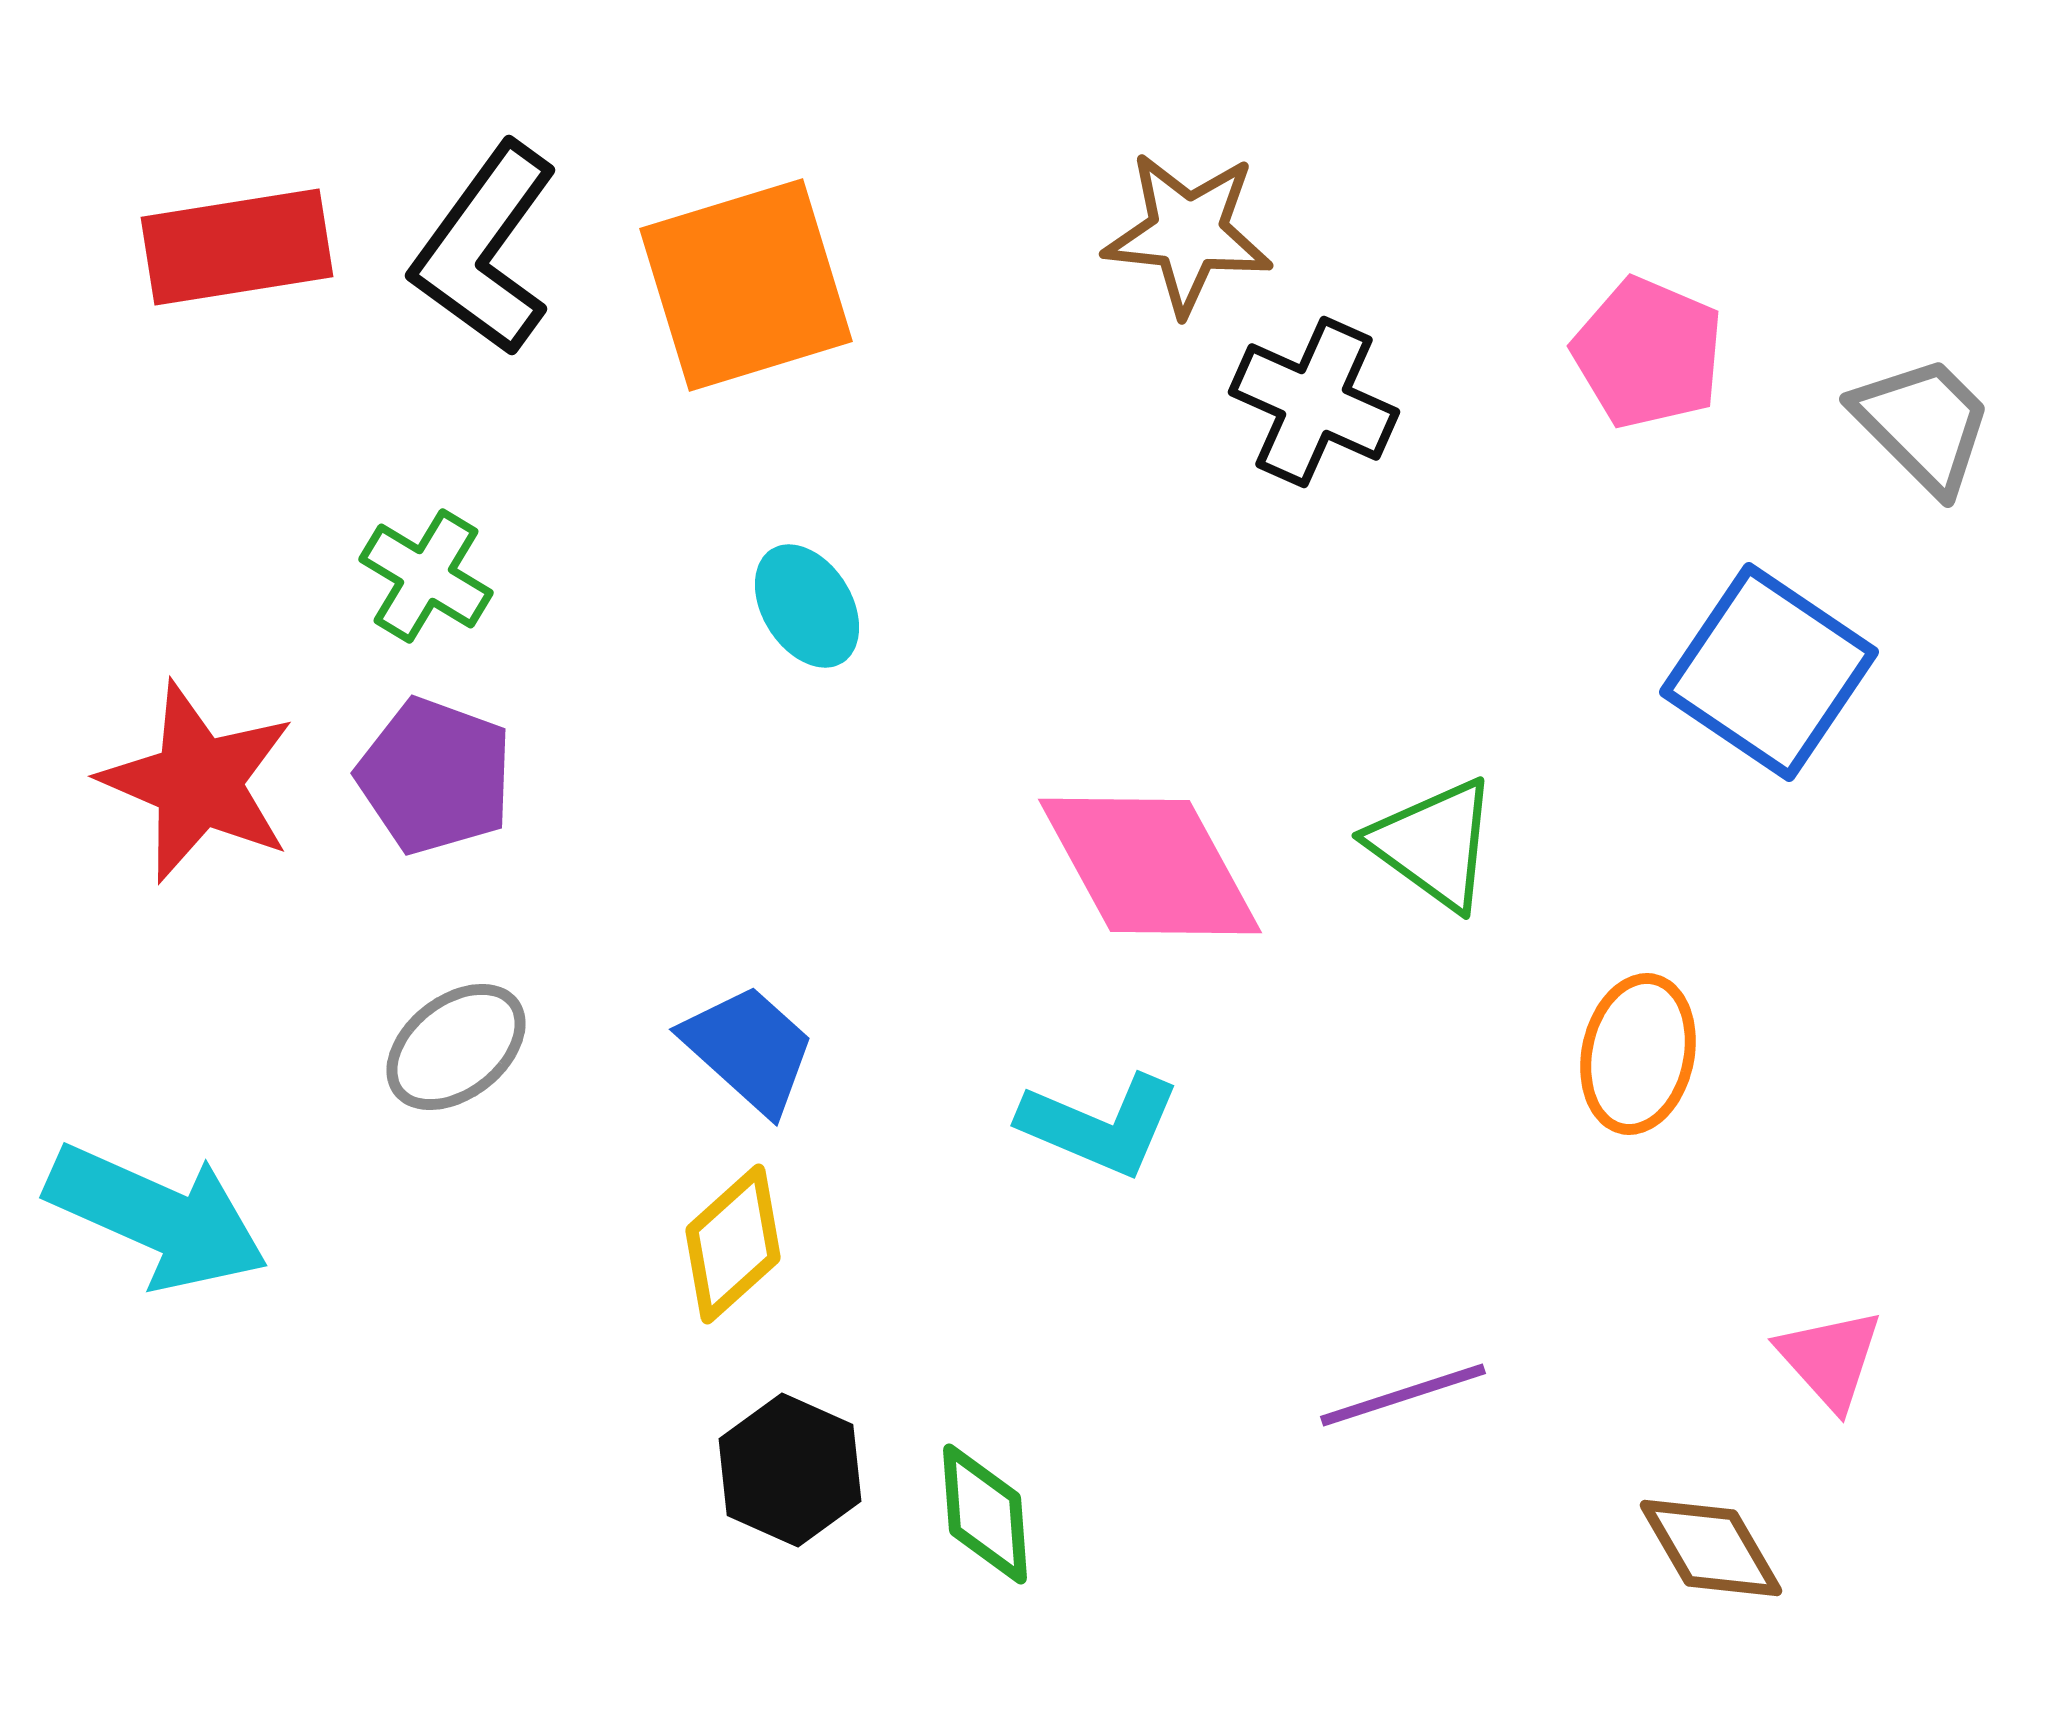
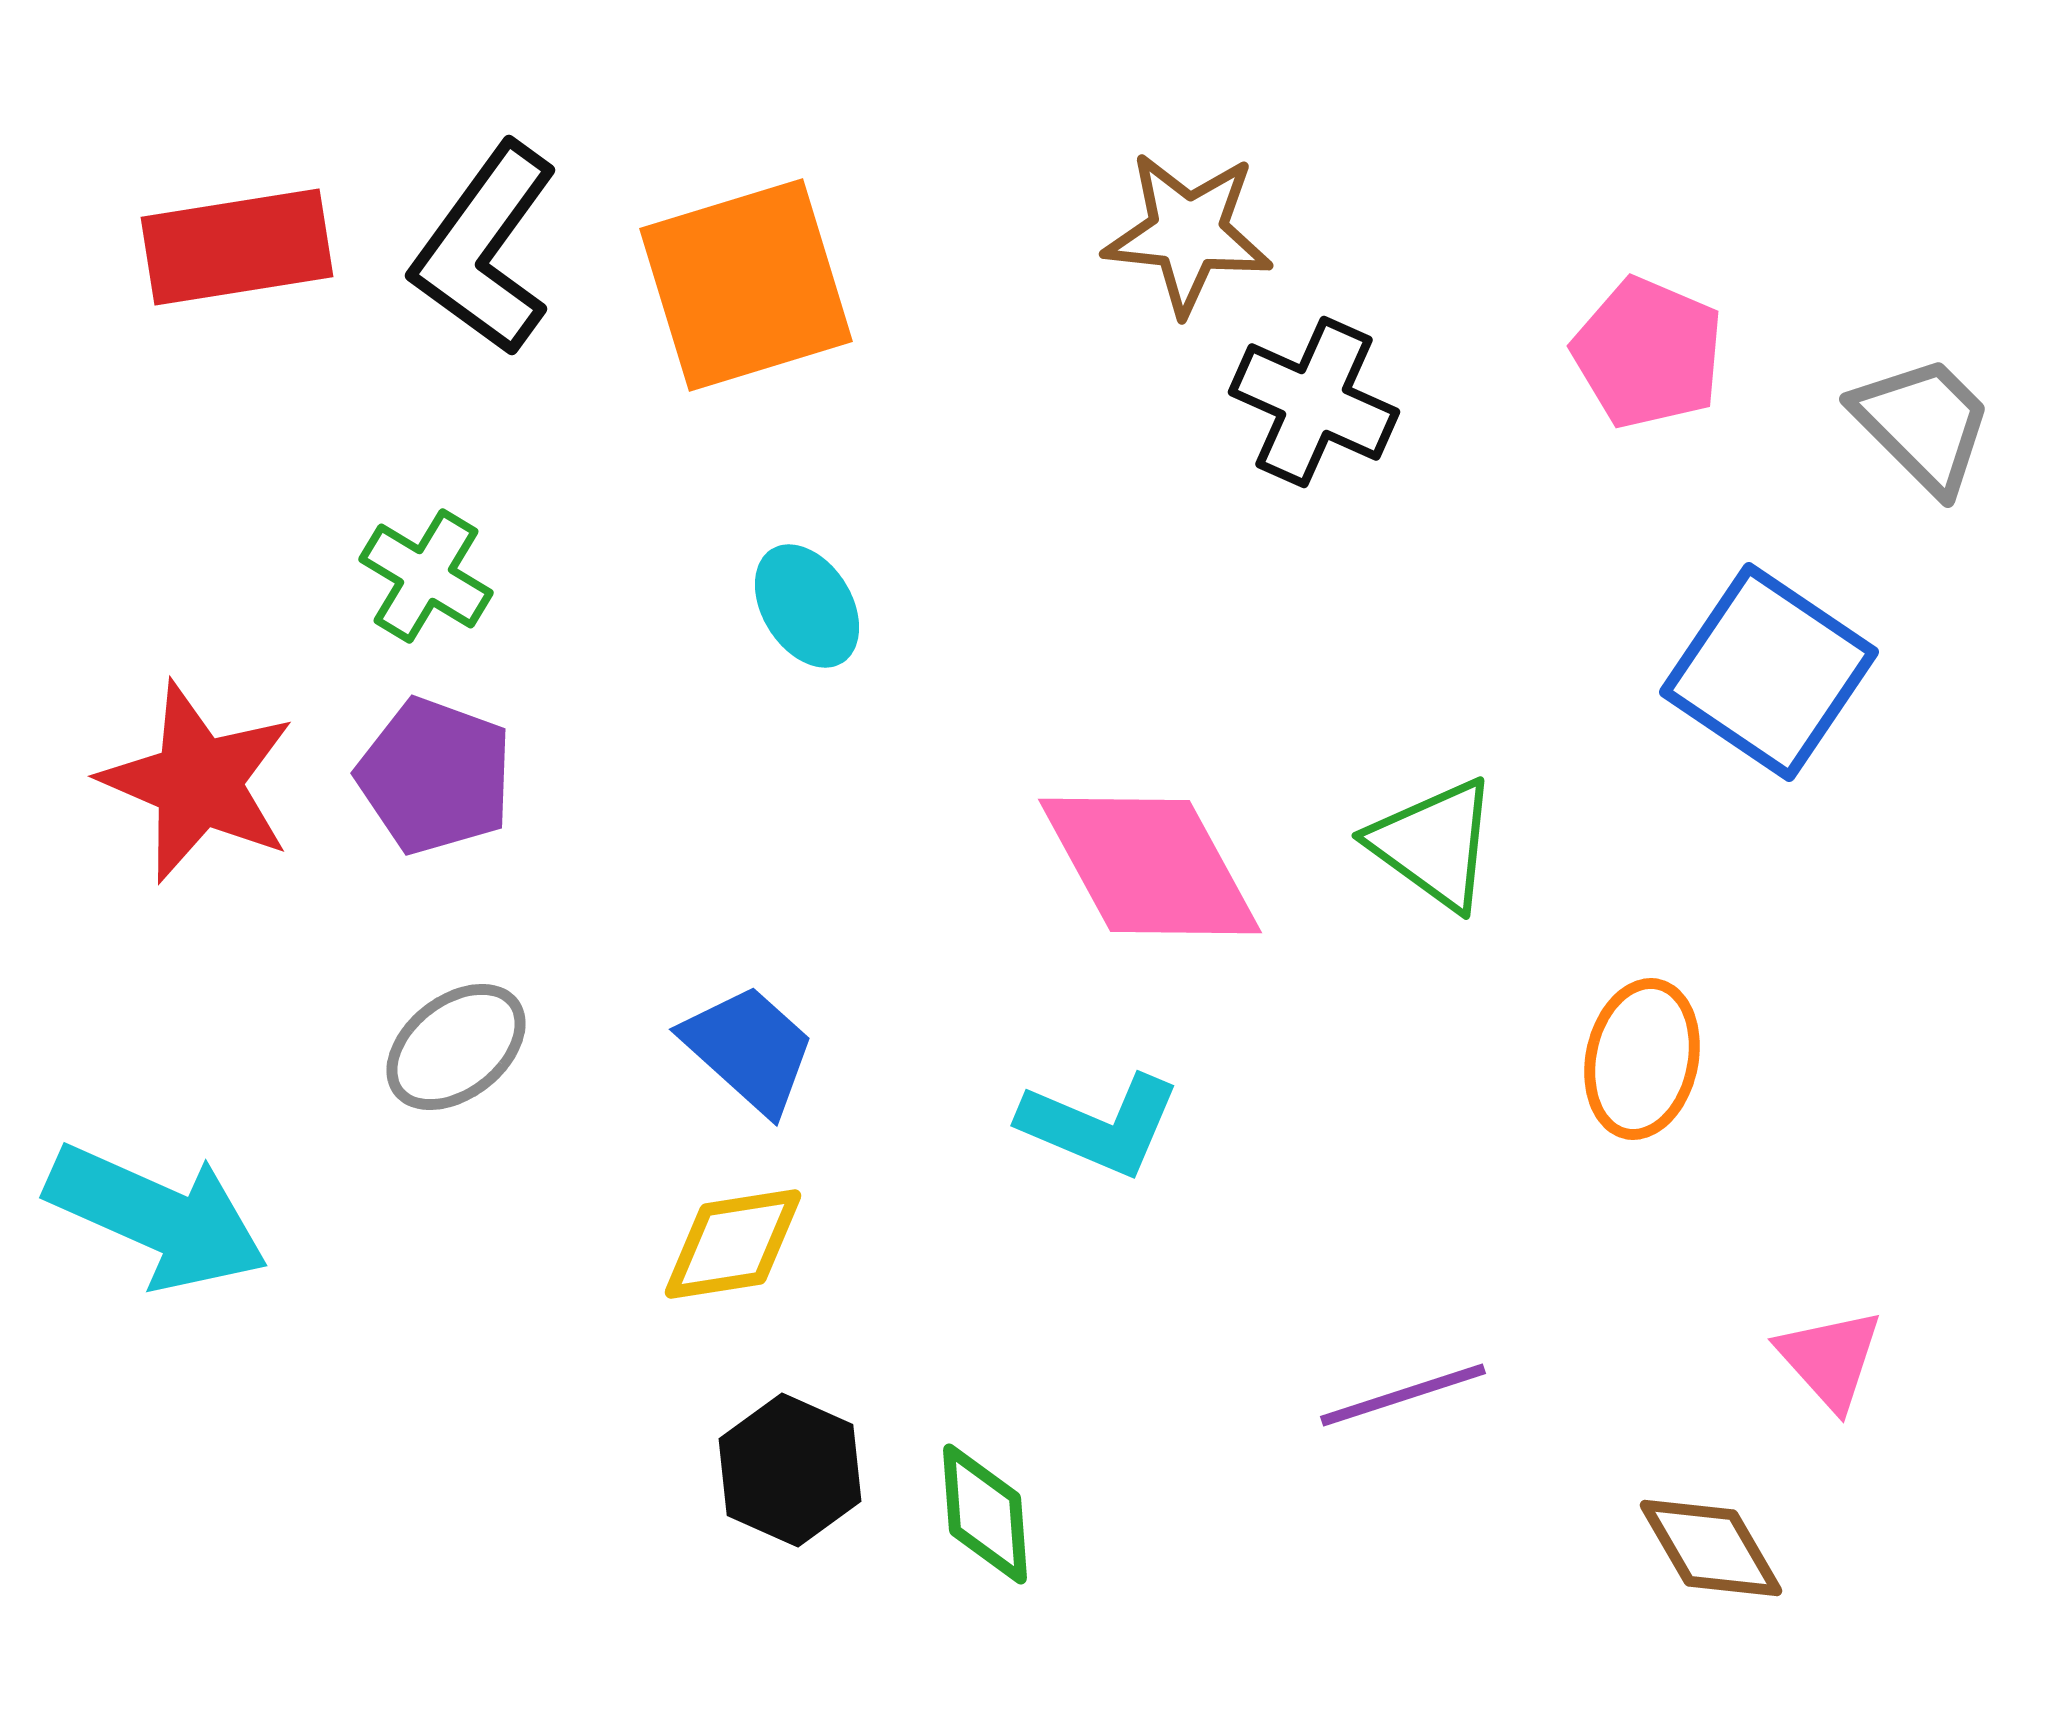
orange ellipse: moved 4 px right, 5 px down
yellow diamond: rotated 33 degrees clockwise
